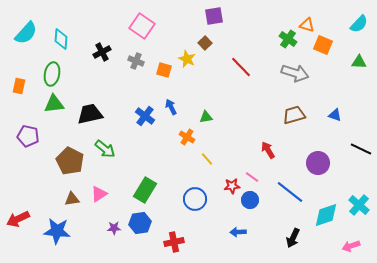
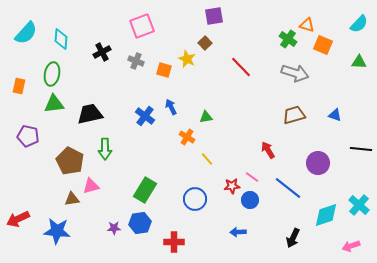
pink square at (142, 26): rotated 35 degrees clockwise
green arrow at (105, 149): rotated 50 degrees clockwise
black line at (361, 149): rotated 20 degrees counterclockwise
blue line at (290, 192): moved 2 px left, 4 px up
pink triangle at (99, 194): moved 8 px left, 8 px up; rotated 18 degrees clockwise
red cross at (174, 242): rotated 12 degrees clockwise
